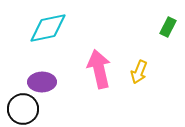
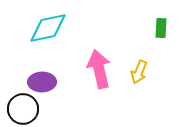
green rectangle: moved 7 px left, 1 px down; rotated 24 degrees counterclockwise
